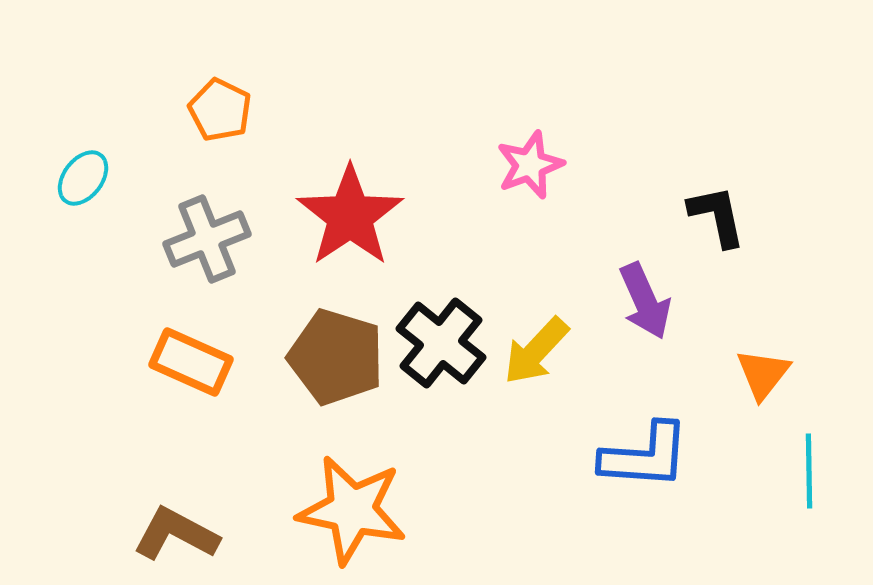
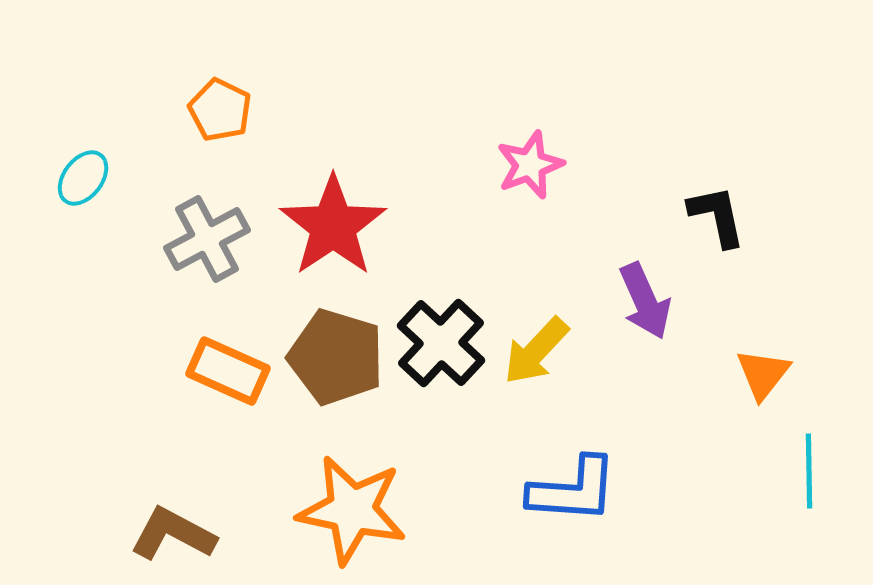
red star: moved 17 px left, 10 px down
gray cross: rotated 6 degrees counterclockwise
black cross: rotated 4 degrees clockwise
orange rectangle: moved 37 px right, 9 px down
blue L-shape: moved 72 px left, 34 px down
brown L-shape: moved 3 px left
